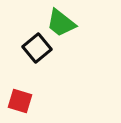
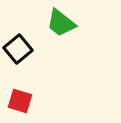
black square: moved 19 px left, 1 px down
